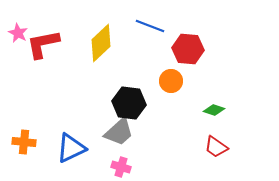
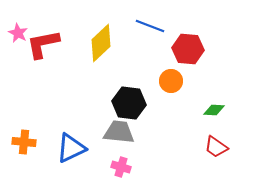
green diamond: rotated 15 degrees counterclockwise
gray trapezoid: rotated 132 degrees counterclockwise
